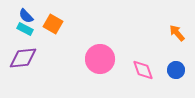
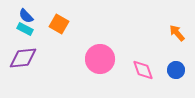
orange square: moved 6 px right
